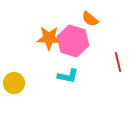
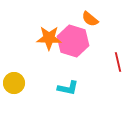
cyan L-shape: moved 12 px down
